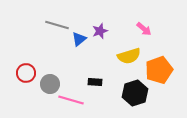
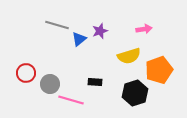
pink arrow: rotated 49 degrees counterclockwise
